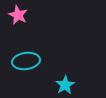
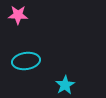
pink star: rotated 24 degrees counterclockwise
